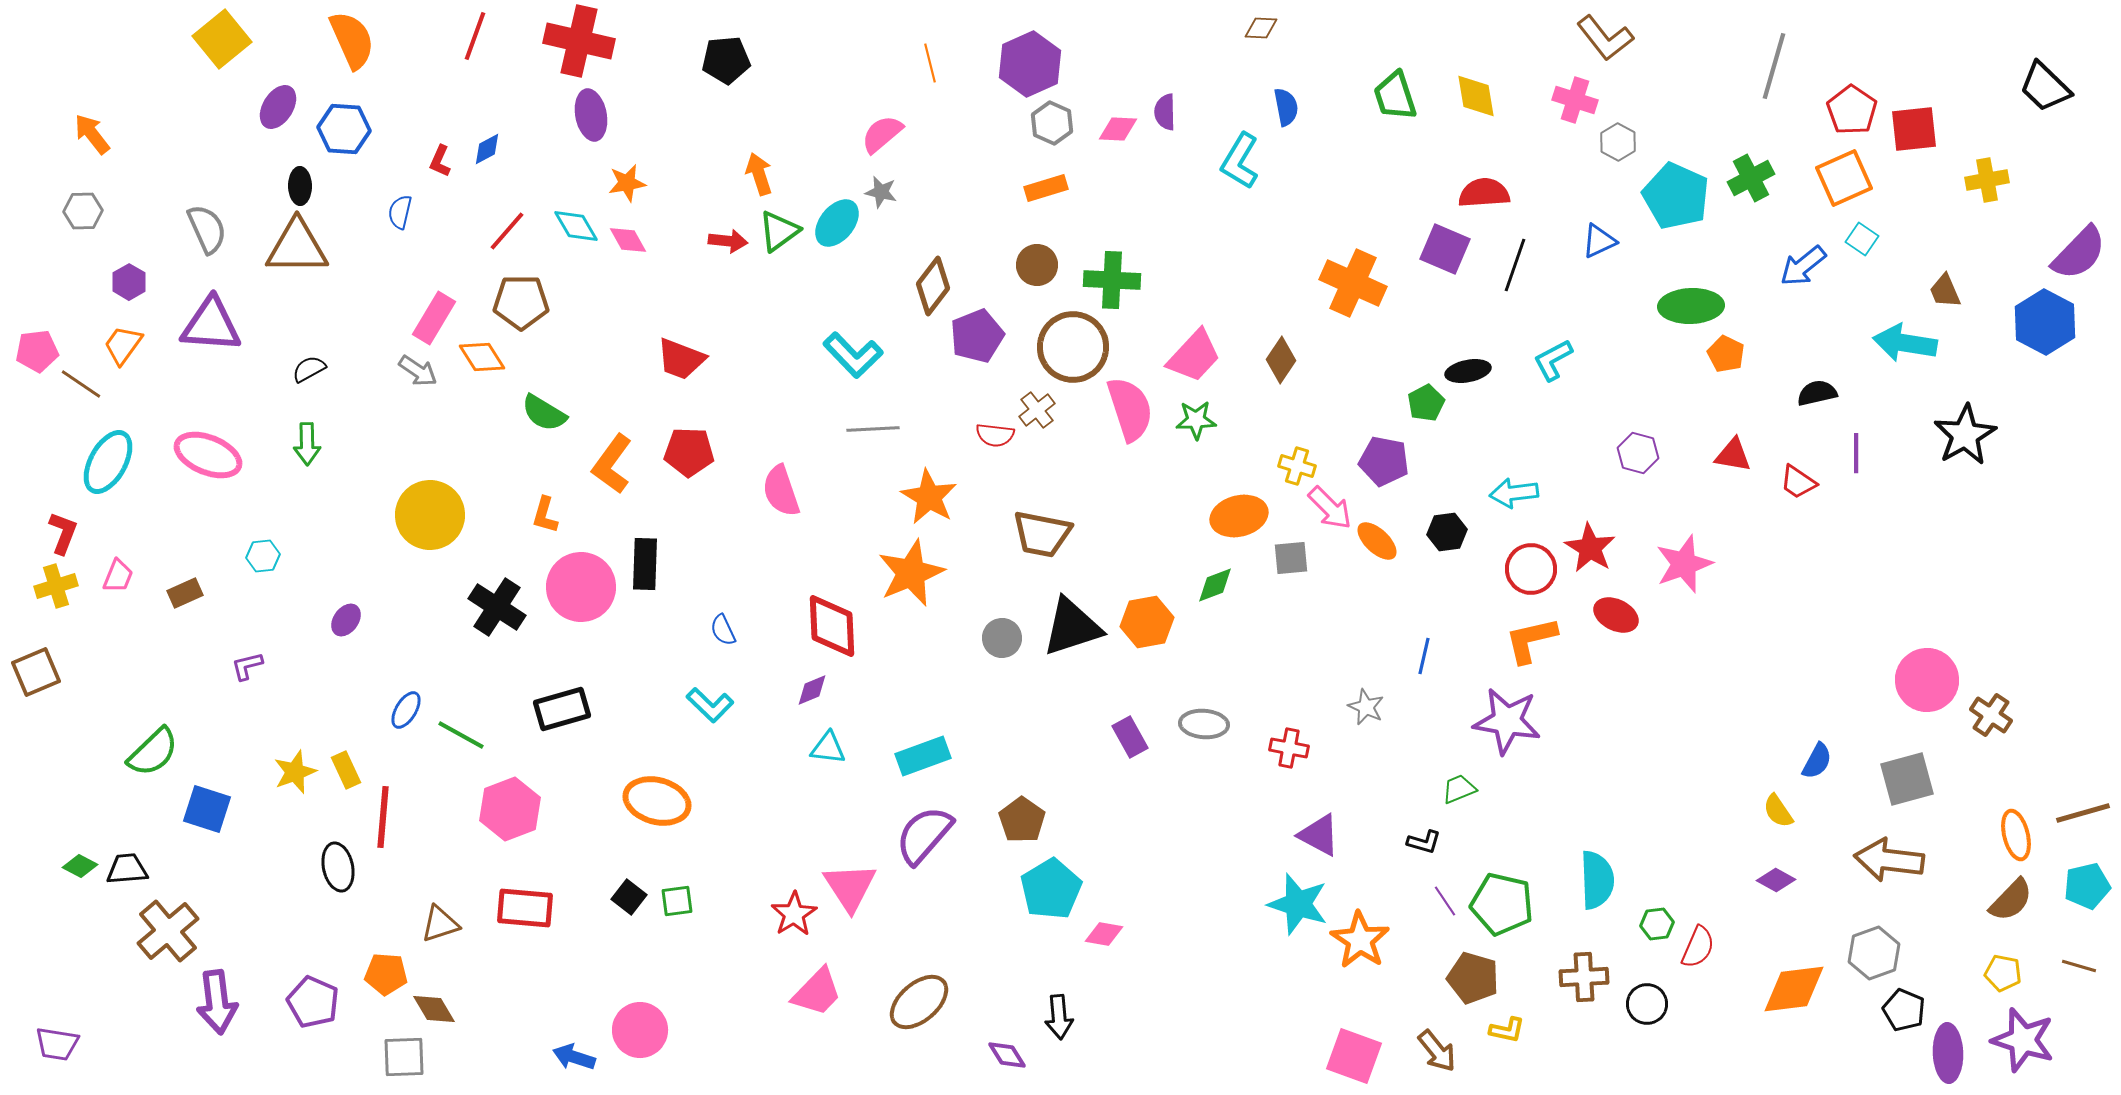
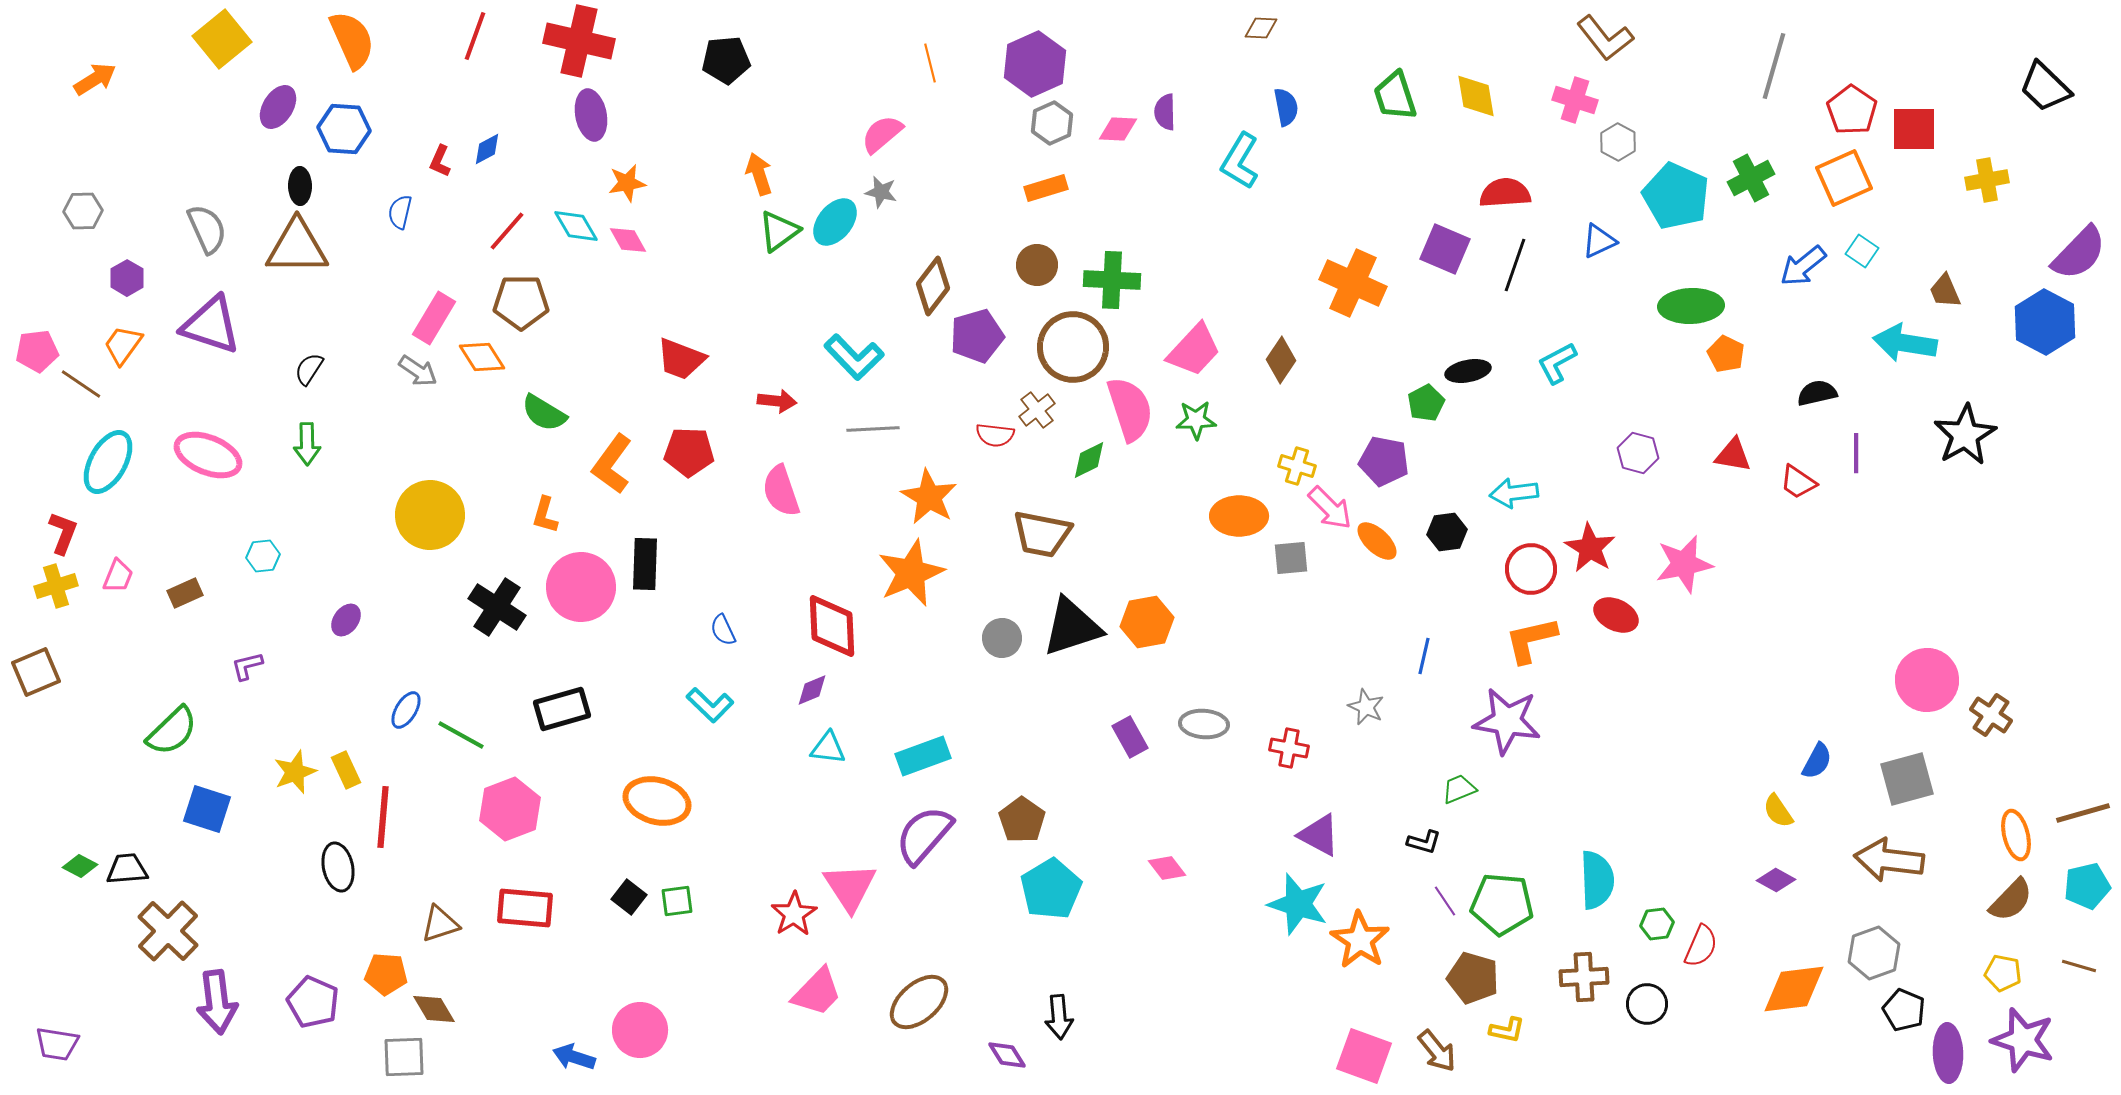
purple hexagon at (1030, 64): moved 5 px right
gray hexagon at (1052, 123): rotated 12 degrees clockwise
red square at (1914, 129): rotated 6 degrees clockwise
orange arrow at (92, 134): moved 3 px right, 55 px up; rotated 96 degrees clockwise
red semicircle at (1484, 193): moved 21 px right
cyan ellipse at (837, 223): moved 2 px left, 1 px up
cyan square at (1862, 239): moved 12 px down
red arrow at (728, 241): moved 49 px right, 160 px down
purple hexagon at (129, 282): moved 2 px left, 4 px up
purple triangle at (211, 325): rotated 14 degrees clockwise
purple pentagon at (977, 336): rotated 6 degrees clockwise
cyan L-shape at (853, 355): moved 1 px right, 2 px down
pink trapezoid at (1194, 356): moved 6 px up
cyan L-shape at (1553, 360): moved 4 px right, 3 px down
black semicircle at (309, 369): rotated 28 degrees counterclockwise
orange ellipse at (1239, 516): rotated 14 degrees clockwise
pink star at (1684, 564): rotated 8 degrees clockwise
green diamond at (1215, 585): moved 126 px left, 125 px up; rotated 6 degrees counterclockwise
green semicircle at (153, 752): moved 19 px right, 21 px up
green pentagon at (1502, 904): rotated 8 degrees counterclockwise
brown cross at (168, 931): rotated 6 degrees counterclockwise
pink diamond at (1104, 934): moved 63 px right, 66 px up; rotated 42 degrees clockwise
red semicircle at (1698, 947): moved 3 px right, 1 px up
pink square at (1354, 1056): moved 10 px right
